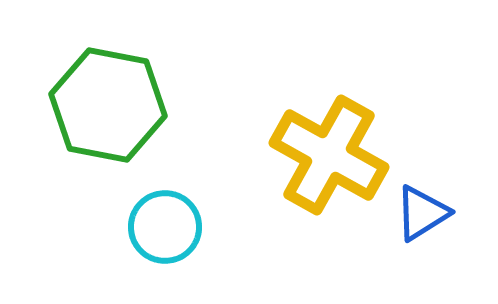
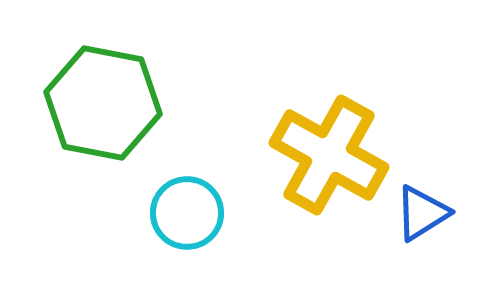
green hexagon: moved 5 px left, 2 px up
cyan circle: moved 22 px right, 14 px up
